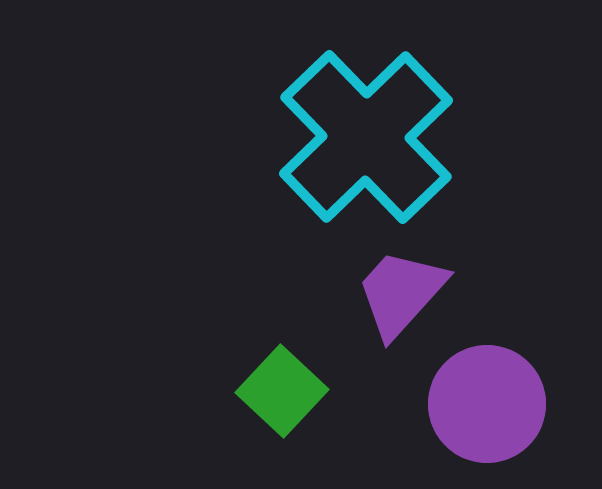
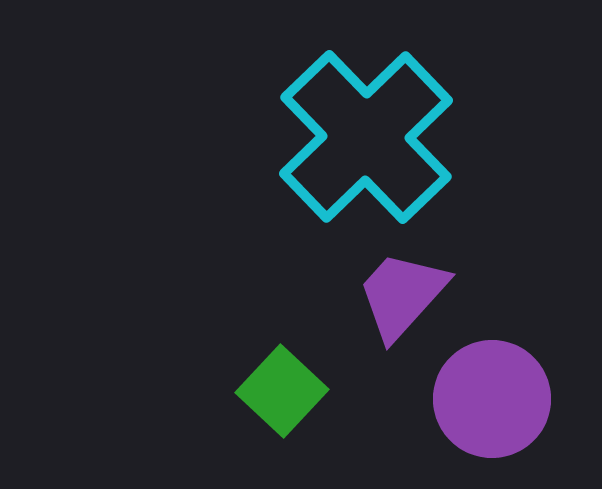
purple trapezoid: moved 1 px right, 2 px down
purple circle: moved 5 px right, 5 px up
